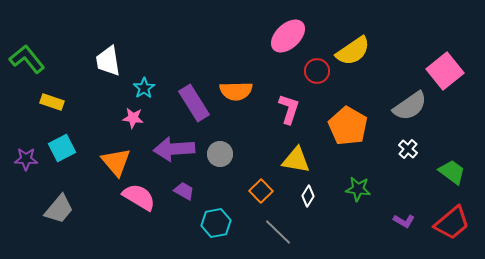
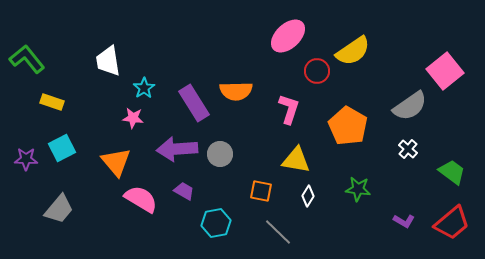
purple arrow: moved 3 px right
orange square: rotated 35 degrees counterclockwise
pink semicircle: moved 2 px right, 2 px down
